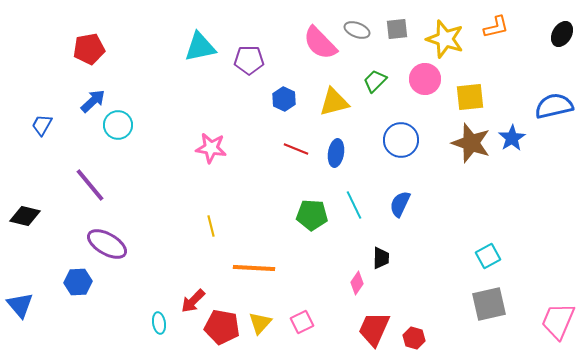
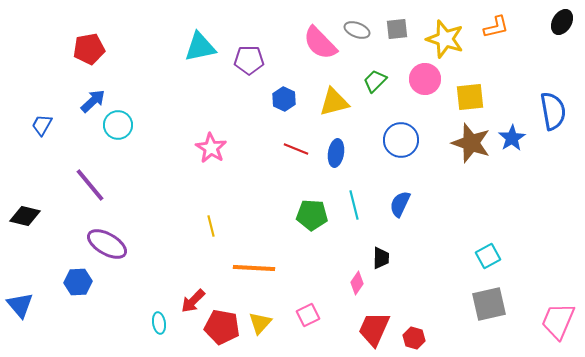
black ellipse at (562, 34): moved 12 px up
blue semicircle at (554, 106): moved 1 px left, 5 px down; rotated 93 degrees clockwise
pink star at (211, 148): rotated 24 degrees clockwise
cyan line at (354, 205): rotated 12 degrees clockwise
pink square at (302, 322): moved 6 px right, 7 px up
